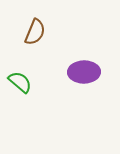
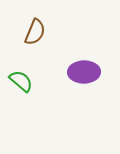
green semicircle: moved 1 px right, 1 px up
